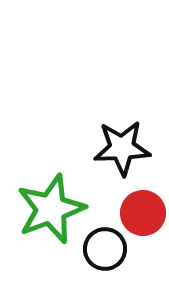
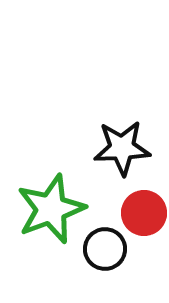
red circle: moved 1 px right
